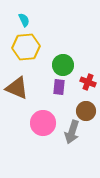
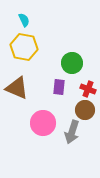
yellow hexagon: moved 2 px left; rotated 16 degrees clockwise
green circle: moved 9 px right, 2 px up
red cross: moved 7 px down
brown circle: moved 1 px left, 1 px up
